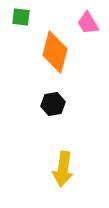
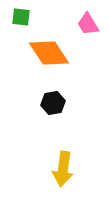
pink trapezoid: moved 1 px down
orange diamond: moved 6 px left, 1 px down; rotated 48 degrees counterclockwise
black hexagon: moved 1 px up
